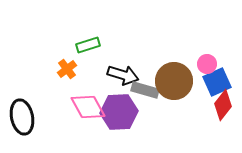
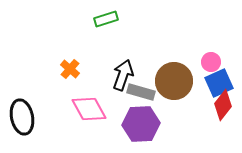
green rectangle: moved 18 px right, 26 px up
pink circle: moved 4 px right, 2 px up
orange cross: moved 3 px right; rotated 12 degrees counterclockwise
black arrow: rotated 88 degrees counterclockwise
blue square: moved 2 px right, 1 px down
gray rectangle: moved 4 px left, 2 px down
pink diamond: moved 1 px right, 2 px down
purple hexagon: moved 22 px right, 12 px down
